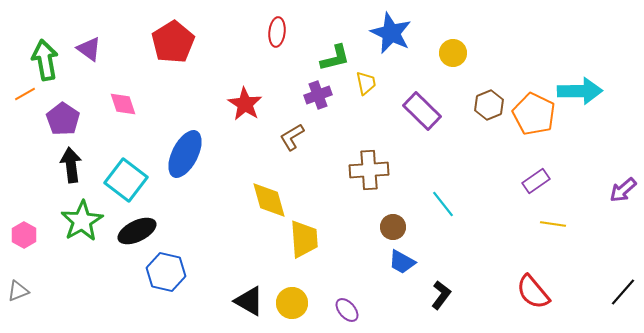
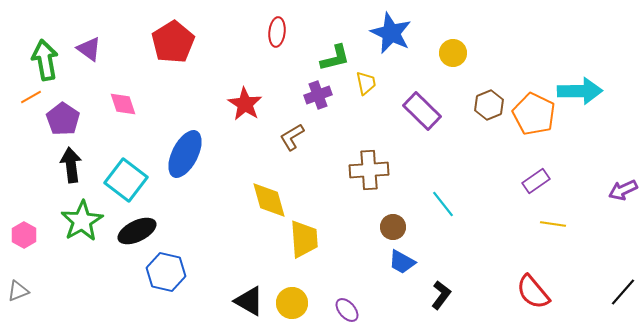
orange line at (25, 94): moved 6 px right, 3 px down
purple arrow at (623, 190): rotated 16 degrees clockwise
